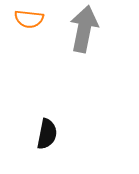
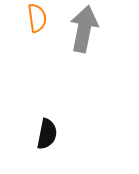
orange semicircle: moved 8 px right, 1 px up; rotated 104 degrees counterclockwise
